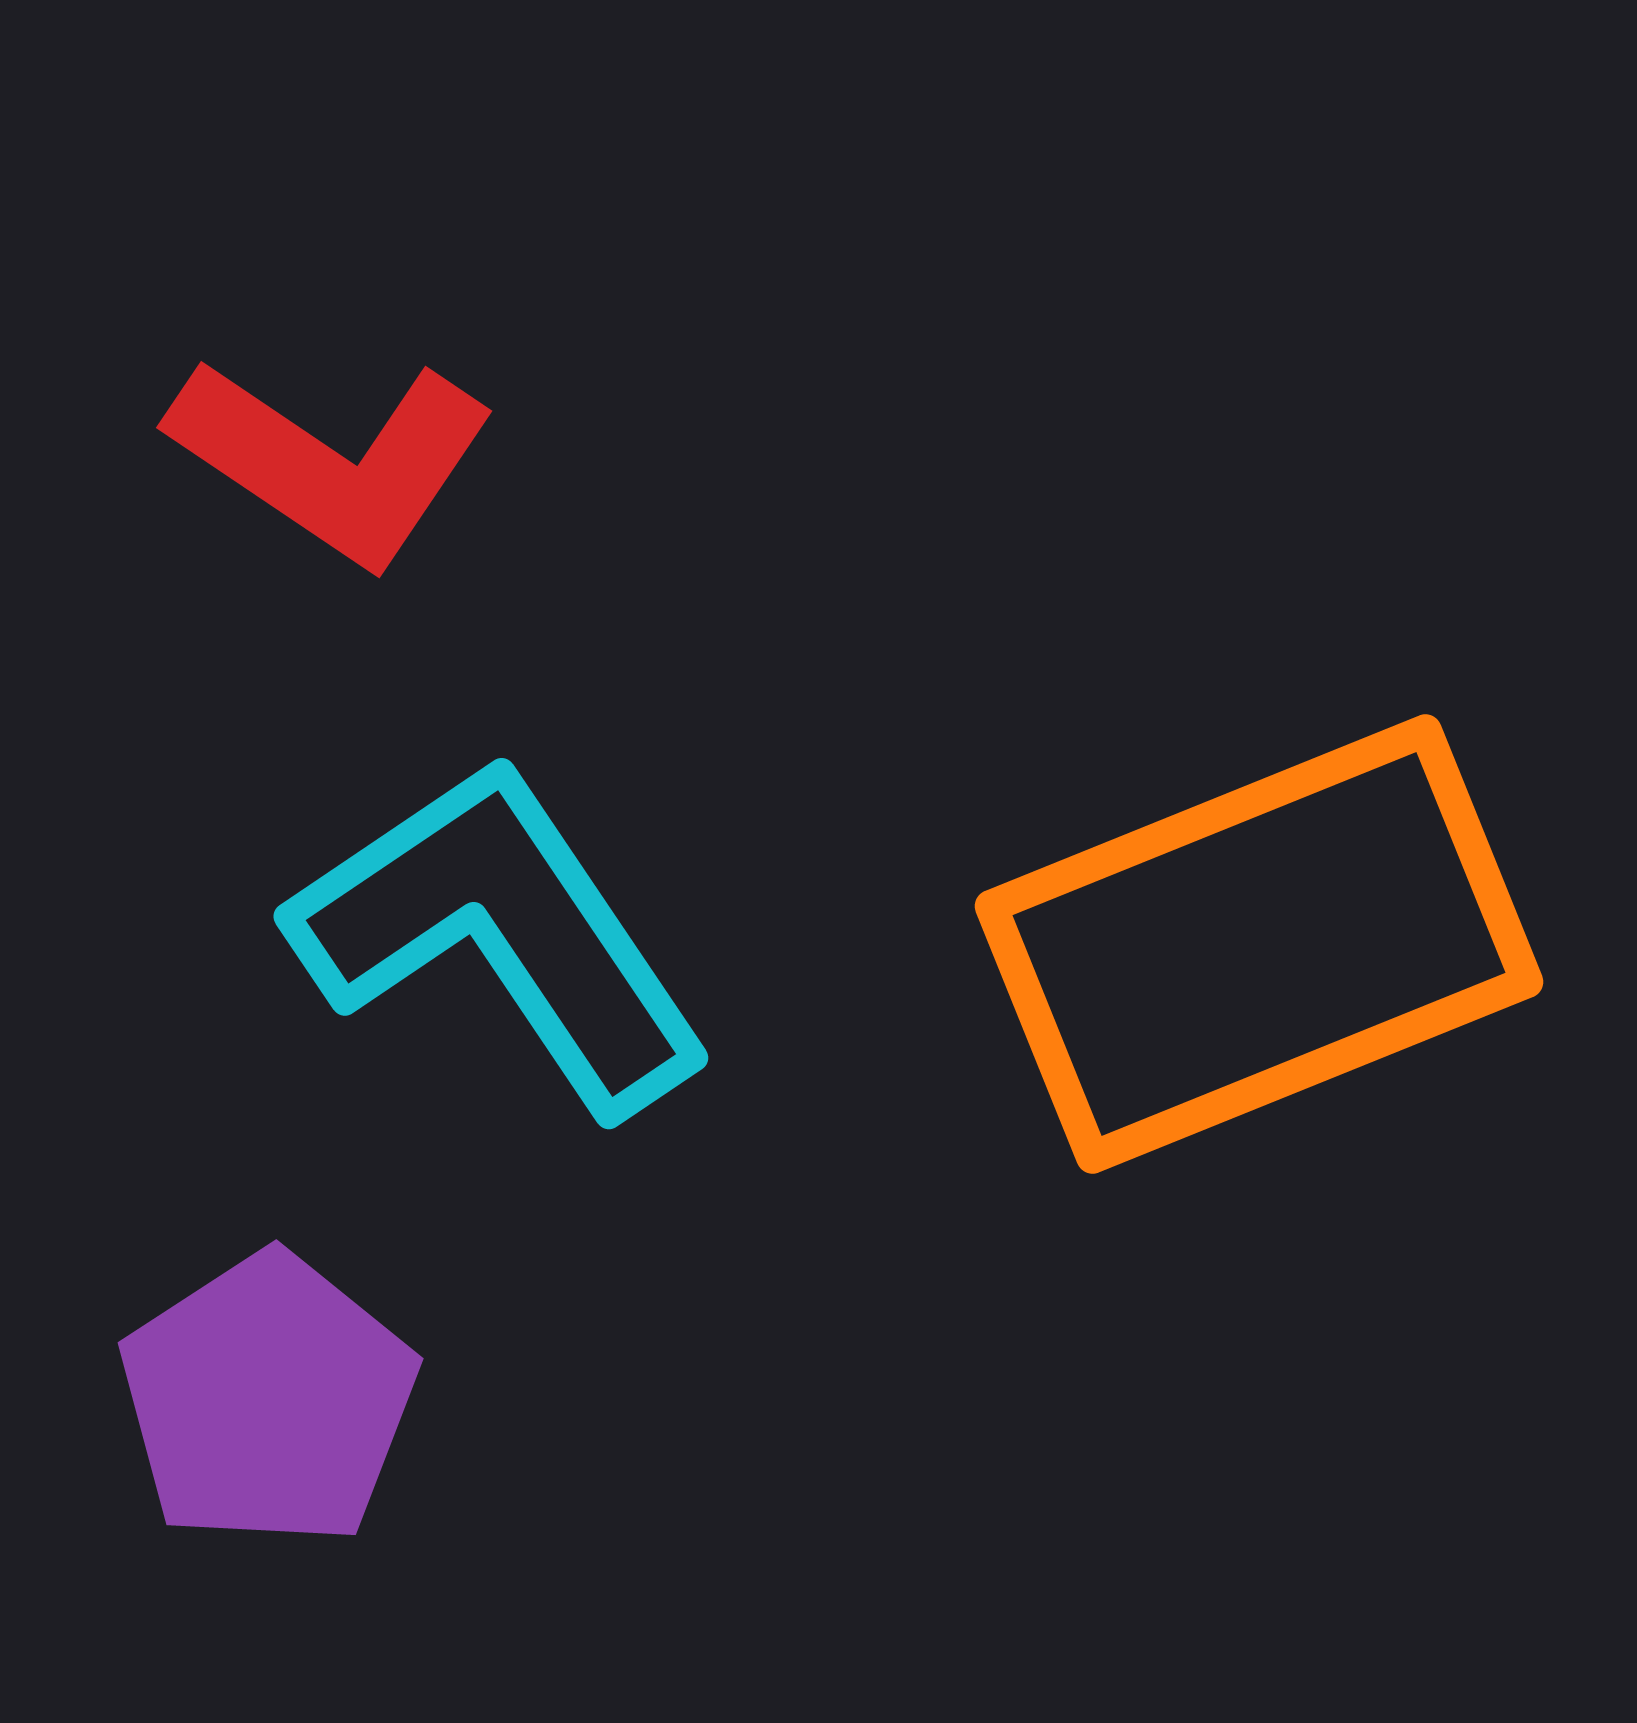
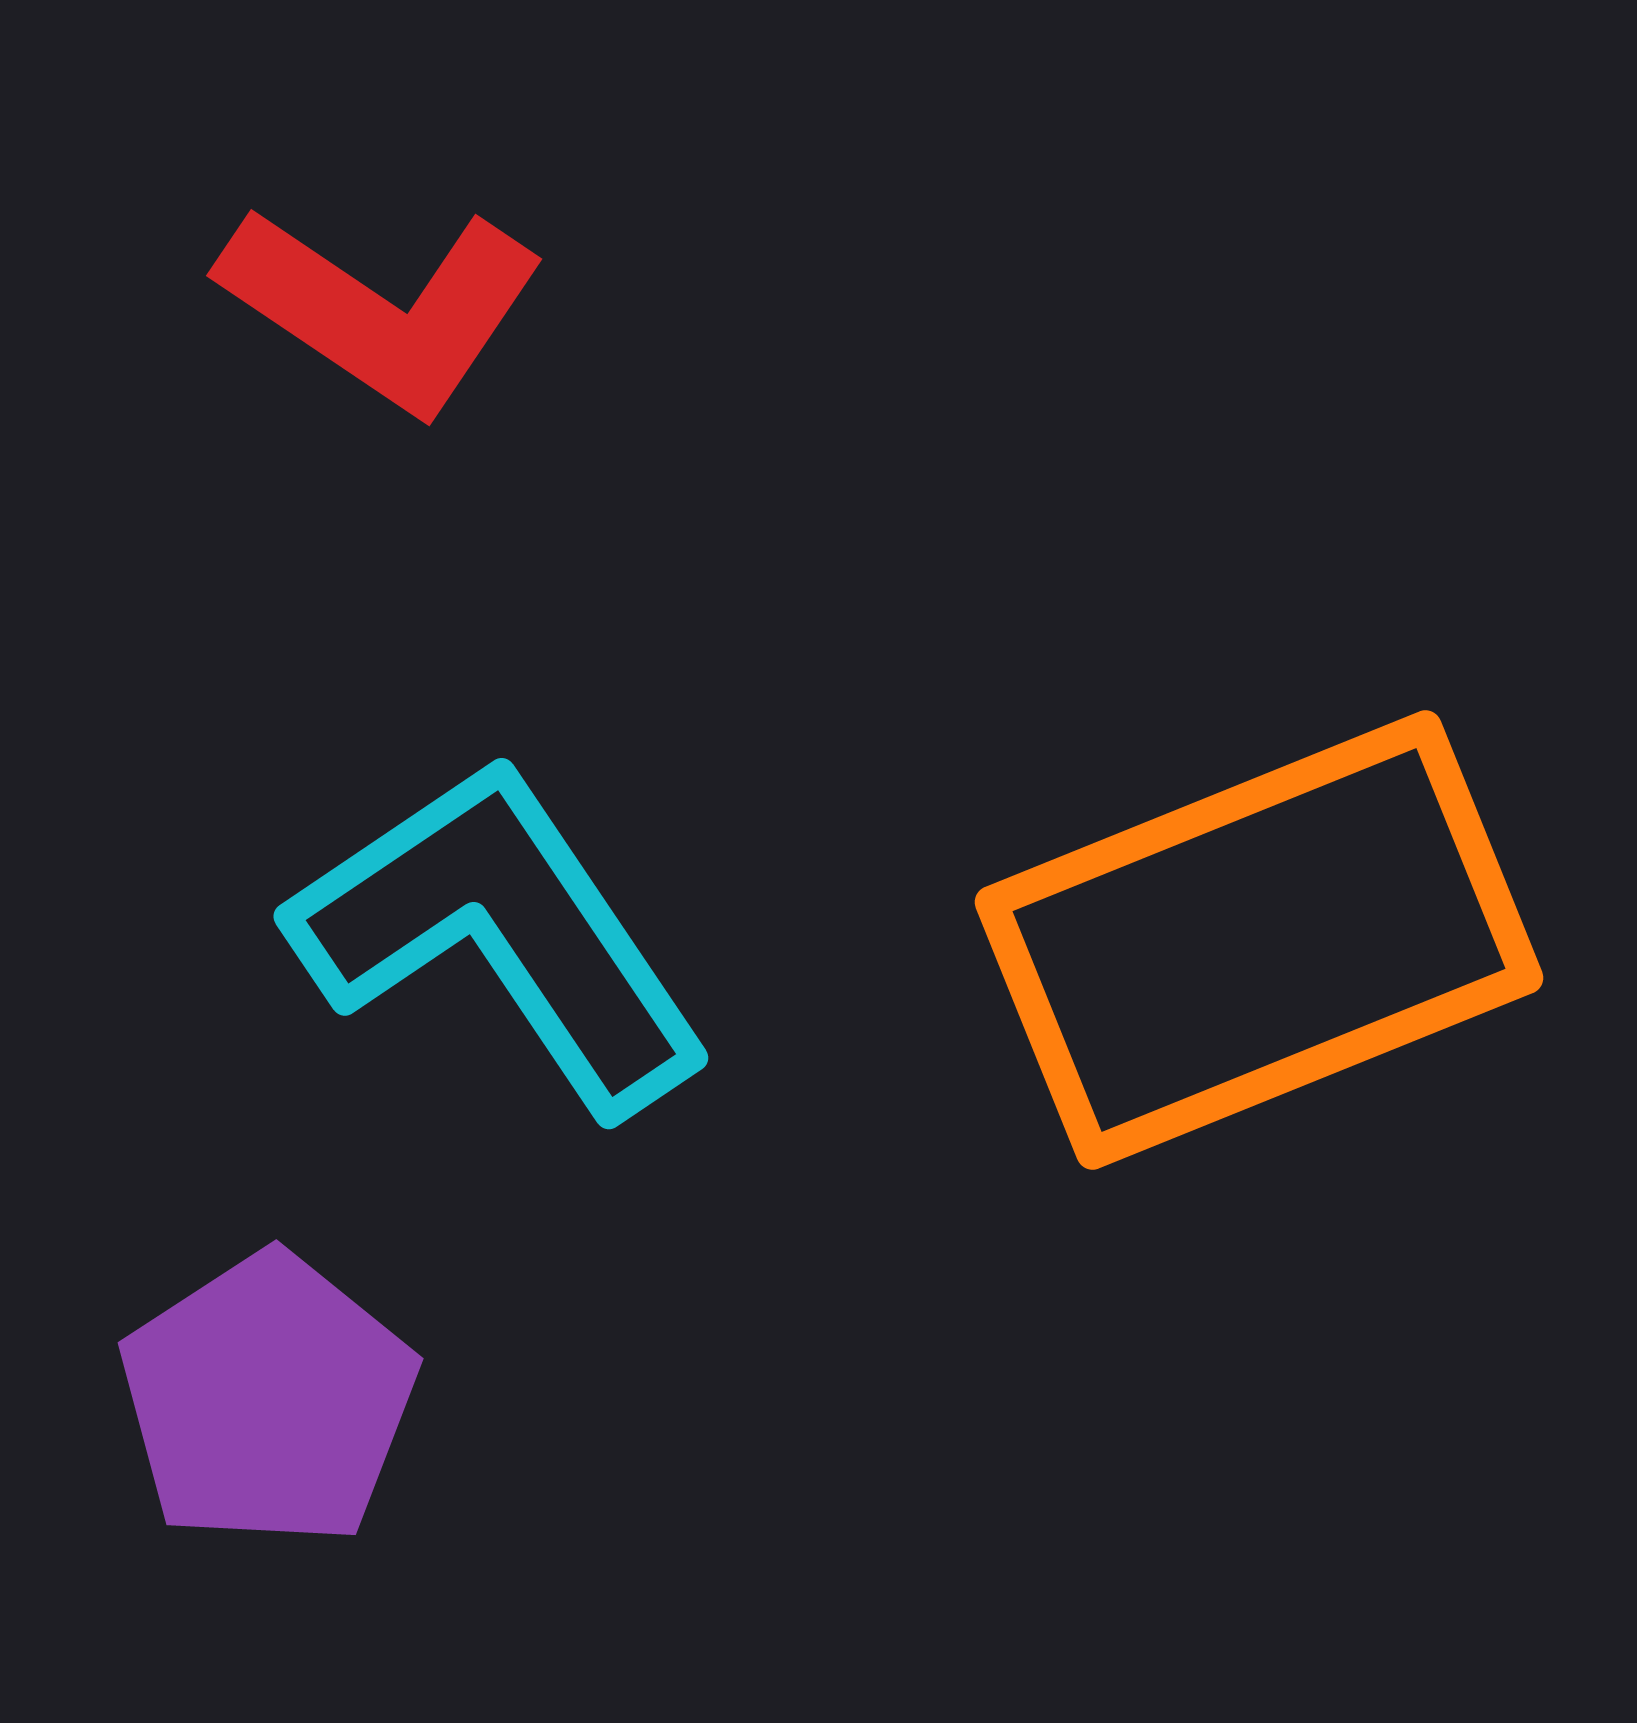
red L-shape: moved 50 px right, 152 px up
orange rectangle: moved 4 px up
